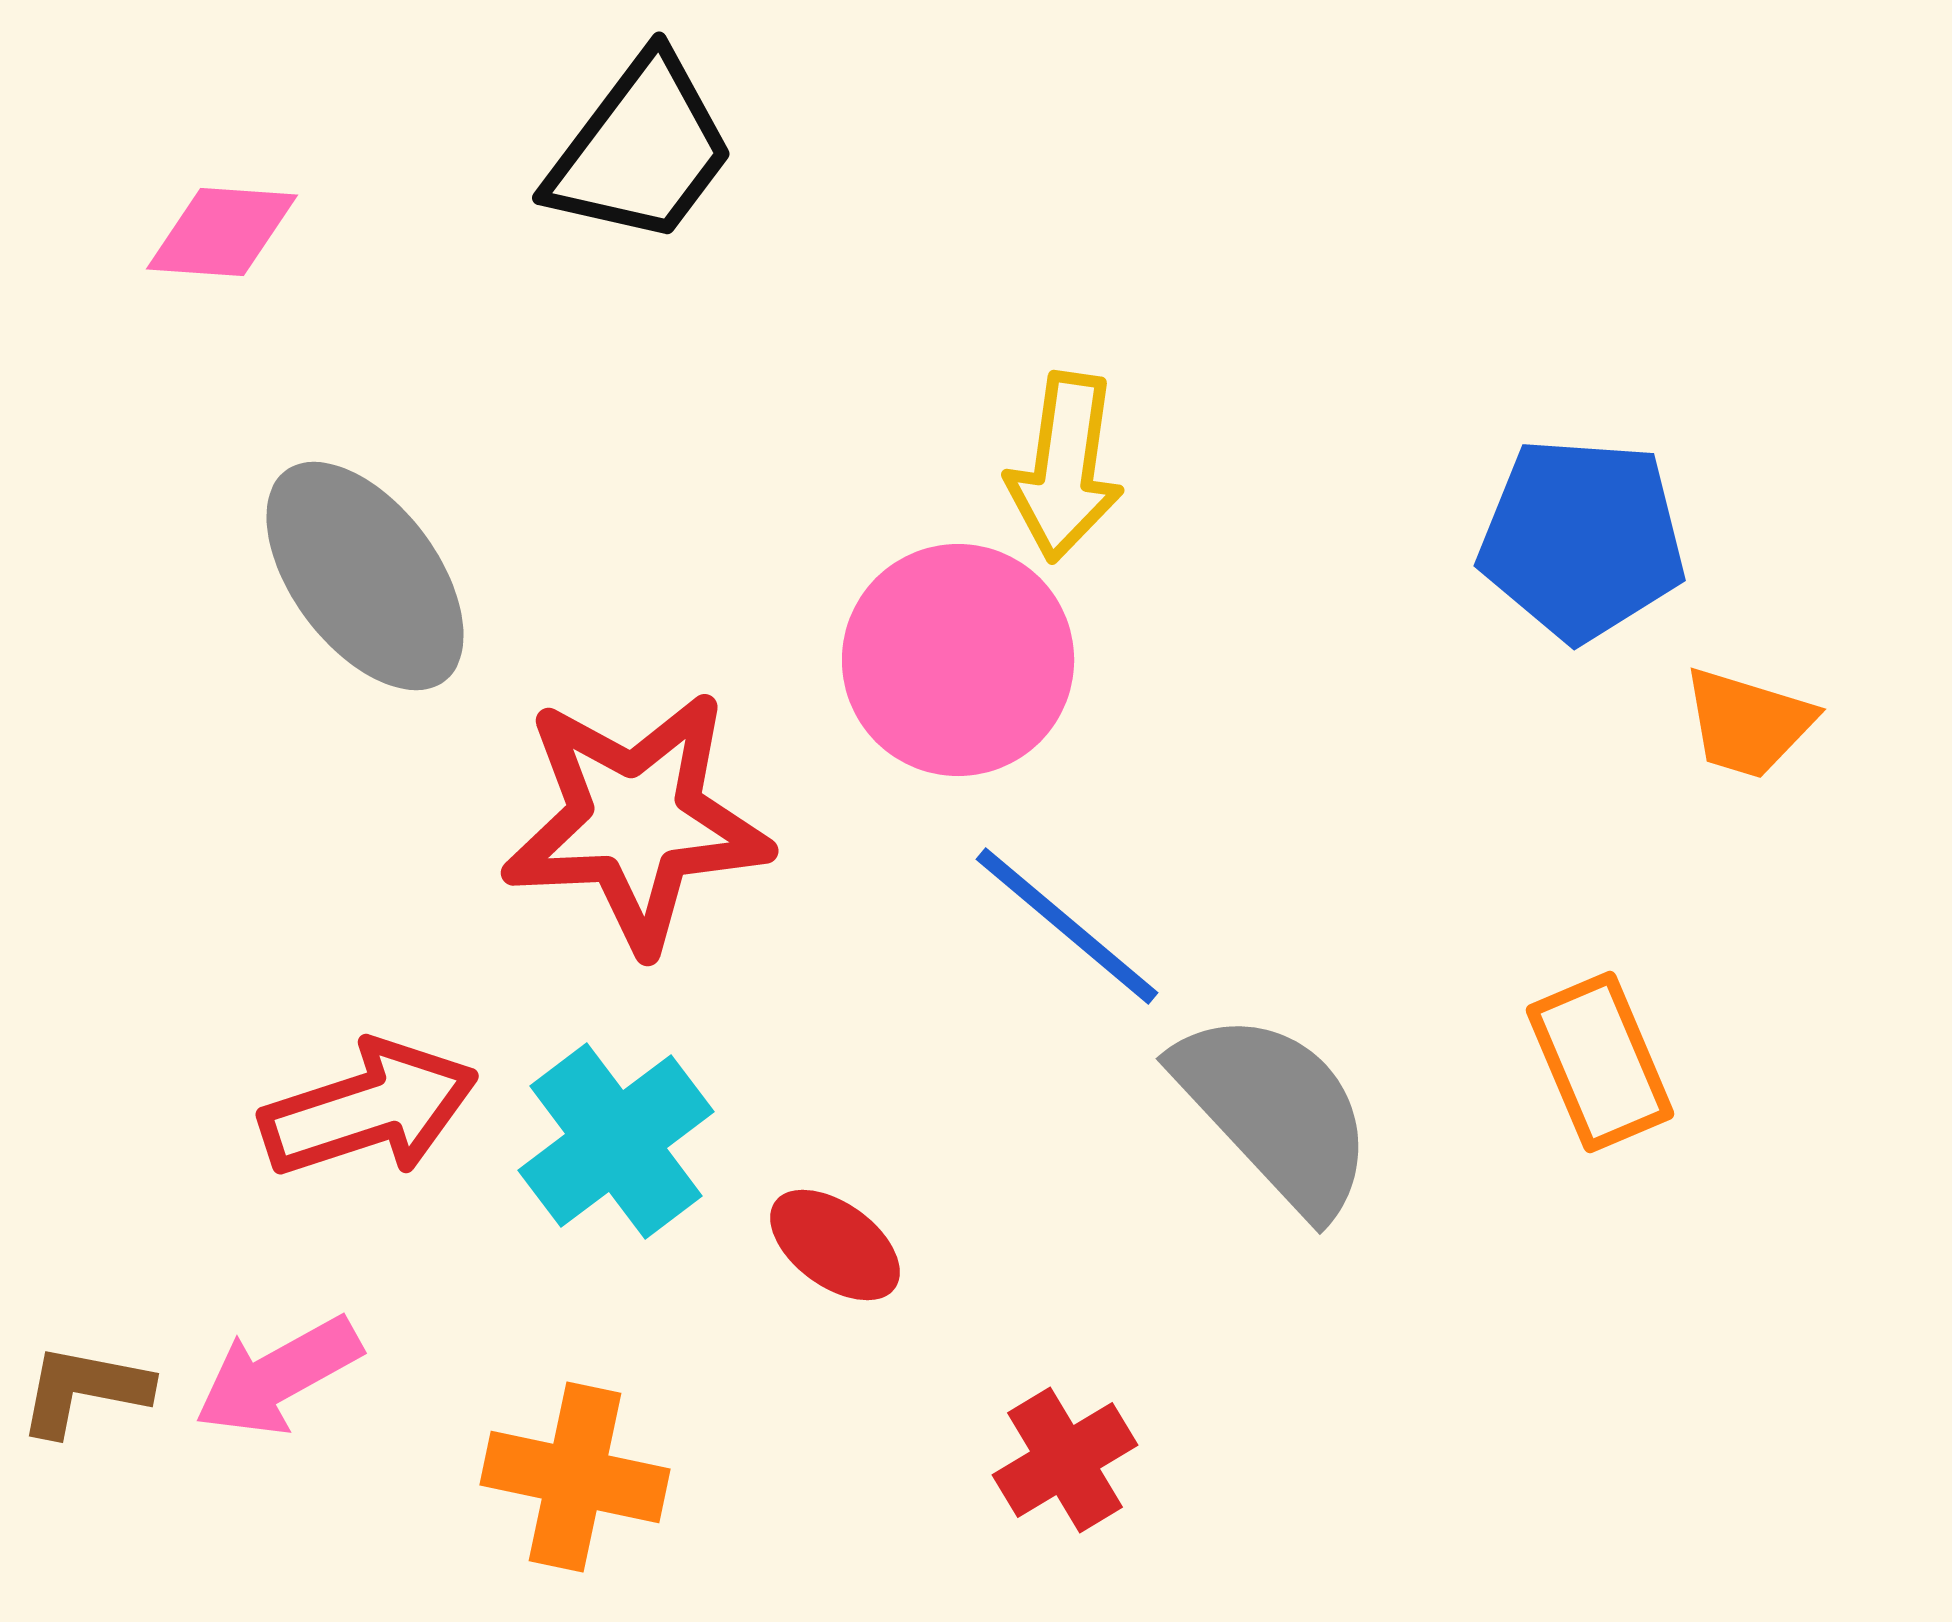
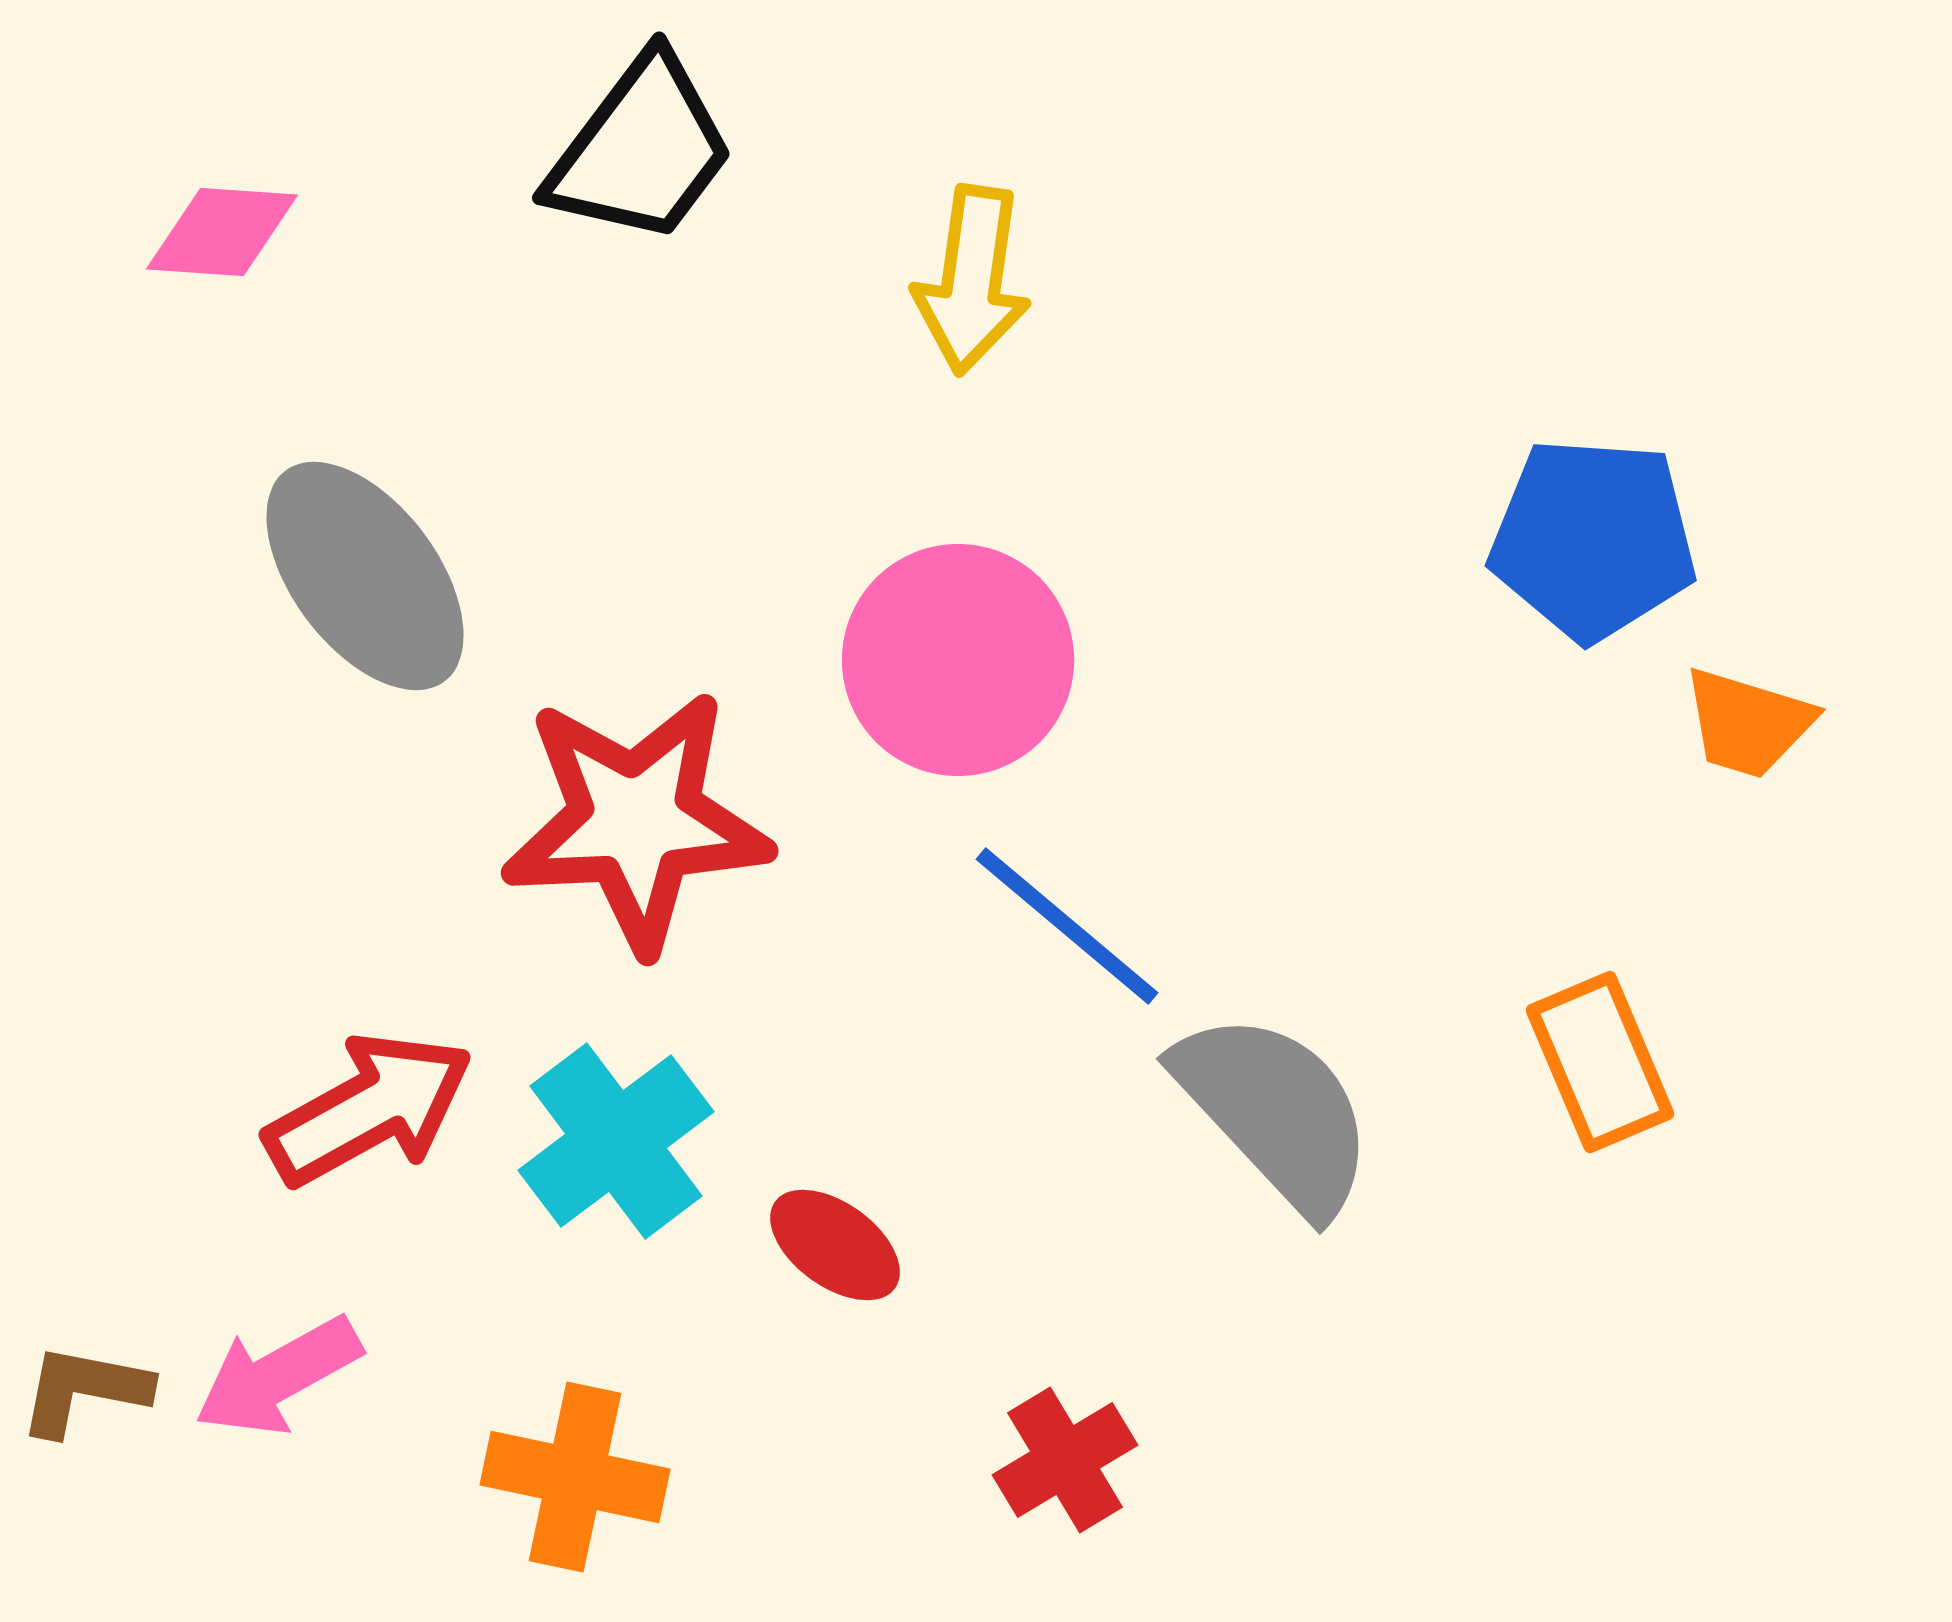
yellow arrow: moved 93 px left, 187 px up
blue pentagon: moved 11 px right
red arrow: rotated 11 degrees counterclockwise
